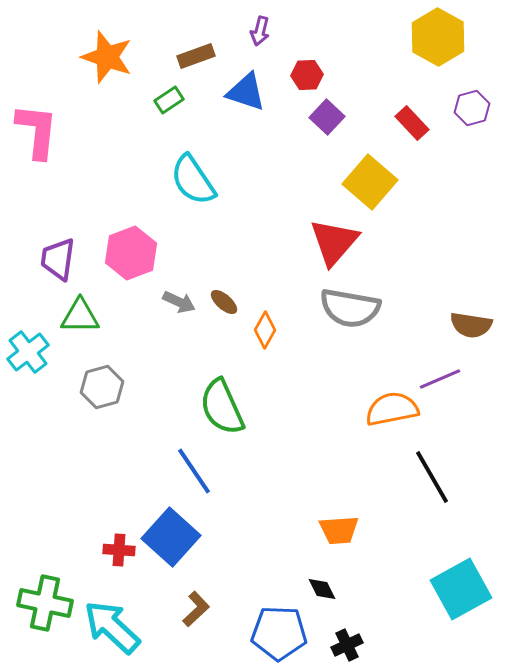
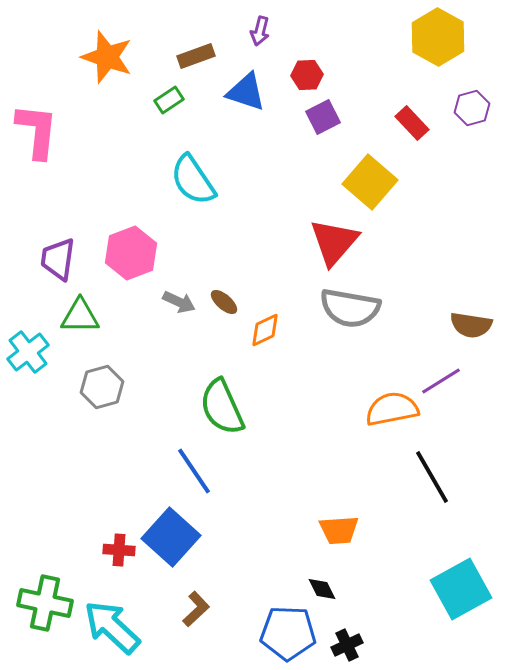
purple square: moved 4 px left; rotated 20 degrees clockwise
orange diamond: rotated 36 degrees clockwise
purple line: moved 1 px right, 2 px down; rotated 9 degrees counterclockwise
blue pentagon: moved 9 px right
